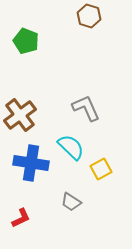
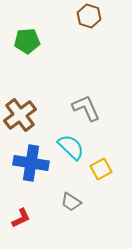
green pentagon: moved 1 px right; rotated 25 degrees counterclockwise
